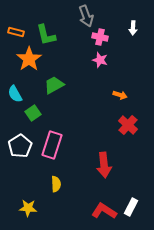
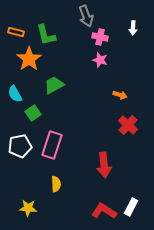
white pentagon: rotated 20 degrees clockwise
